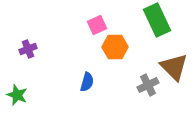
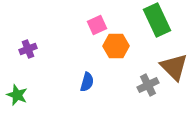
orange hexagon: moved 1 px right, 1 px up
